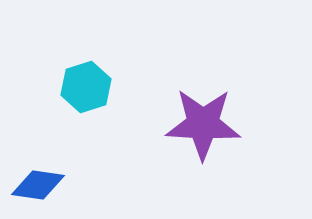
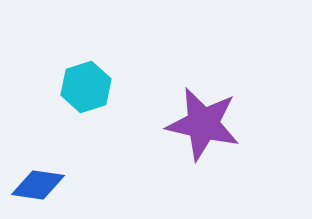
purple star: rotated 10 degrees clockwise
